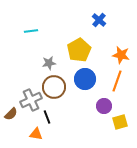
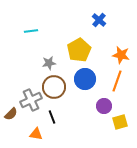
black line: moved 5 px right
